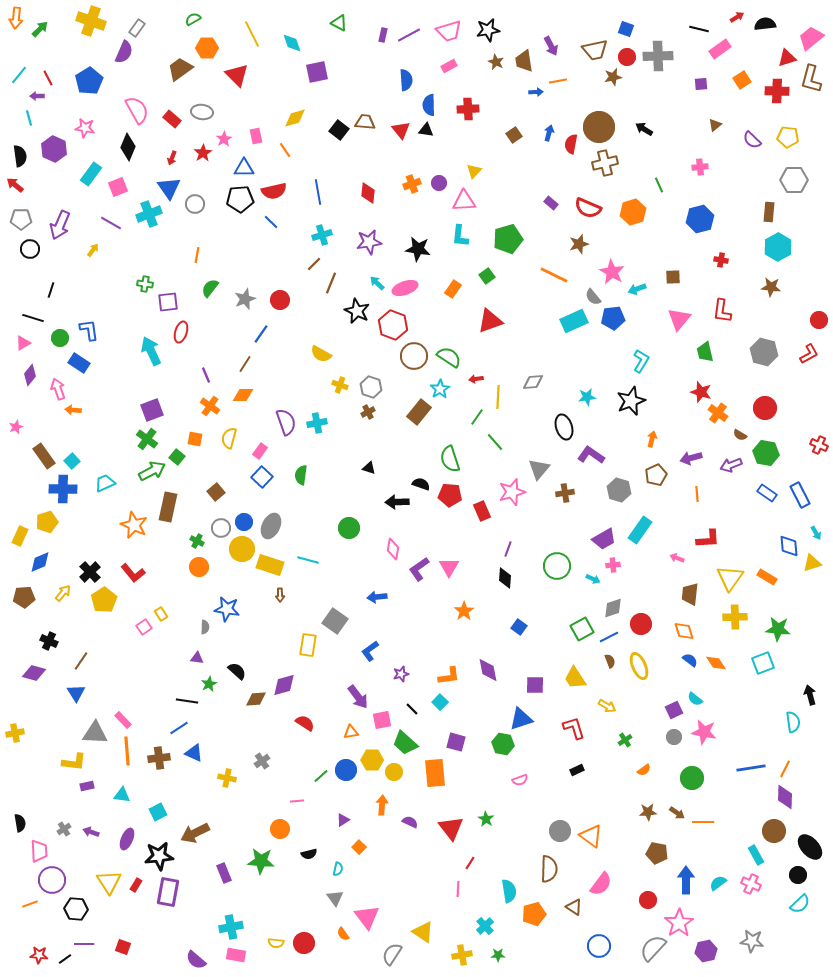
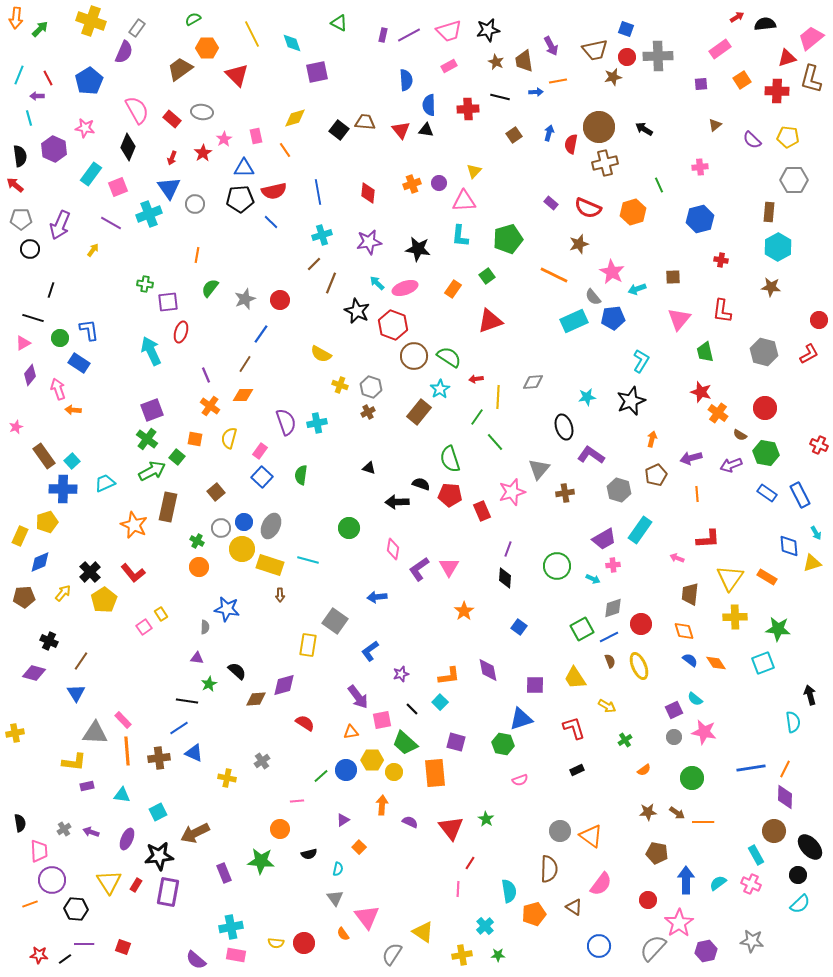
black line at (699, 29): moved 199 px left, 68 px down
cyan line at (19, 75): rotated 18 degrees counterclockwise
